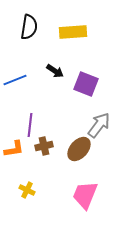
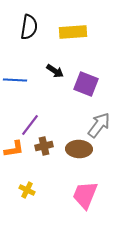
blue line: rotated 25 degrees clockwise
purple line: rotated 30 degrees clockwise
brown ellipse: rotated 50 degrees clockwise
